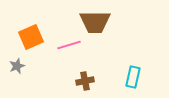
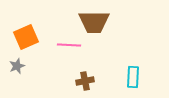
brown trapezoid: moved 1 px left
orange square: moved 5 px left
pink line: rotated 20 degrees clockwise
cyan rectangle: rotated 10 degrees counterclockwise
